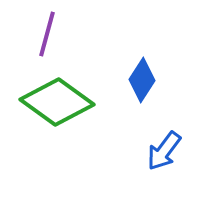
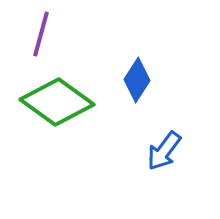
purple line: moved 6 px left
blue diamond: moved 5 px left
